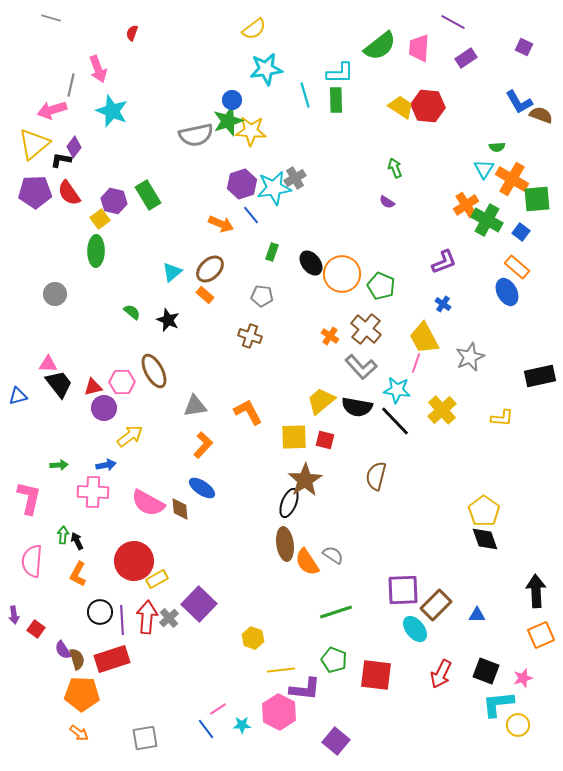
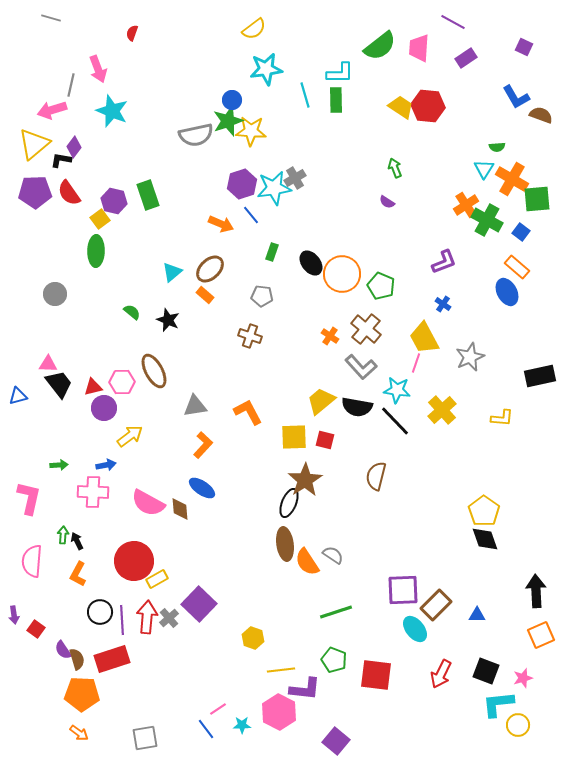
blue L-shape at (519, 102): moved 3 px left, 5 px up
green rectangle at (148, 195): rotated 12 degrees clockwise
